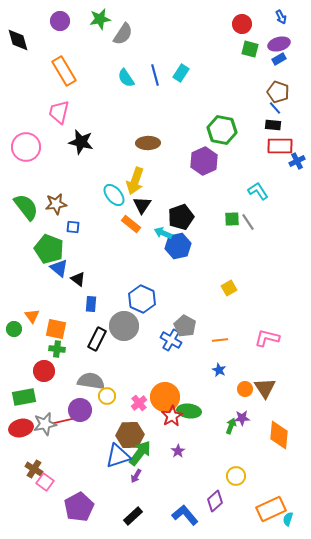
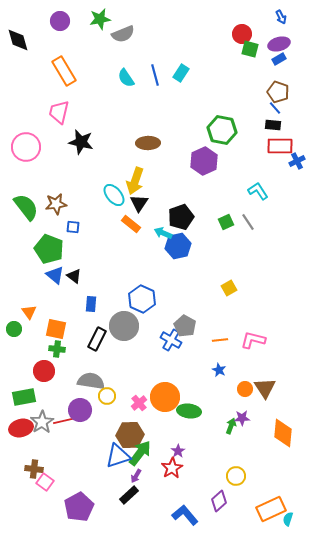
red circle at (242, 24): moved 10 px down
gray semicircle at (123, 34): rotated 35 degrees clockwise
black triangle at (142, 205): moved 3 px left, 2 px up
green square at (232, 219): moved 6 px left, 3 px down; rotated 21 degrees counterclockwise
blue triangle at (59, 268): moved 4 px left, 7 px down
black triangle at (78, 279): moved 4 px left, 3 px up
orange triangle at (32, 316): moved 3 px left, 4 px up
pink L-shape at (267, 338): moved 14 px left, 2 px down
red star at (172, 416): moved 52 px down
gray star at (45, 424): moved 3 px left, 2 px up; rotated 20 degrees counterclockwise
orange diamond at (279, 435): moved 4 px right, 2 px up
brown cross at (34, 469): rotated 24 degrees counterclockwise
purple diamond at (215, 501): moved 4 px right
black rectangle at (133, 516): moved 4 px left, 21 px up
